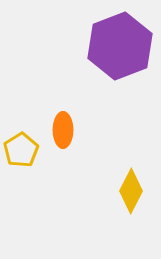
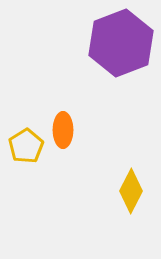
purple hexagon: moved 1 px right, 3 px up
yellow pentagon: moved 5 px right, 4 px up
